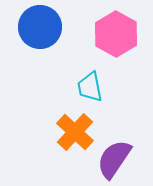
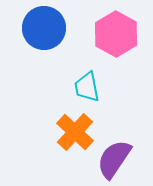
blue circle: moved 4 px right, 1 px down
cyan trapezoid: moved 3 px left
